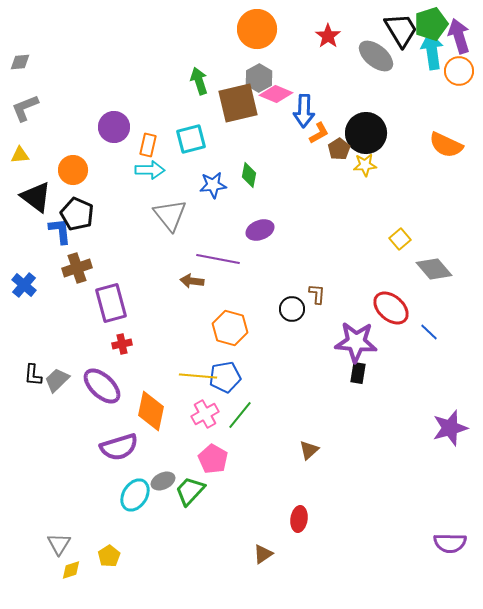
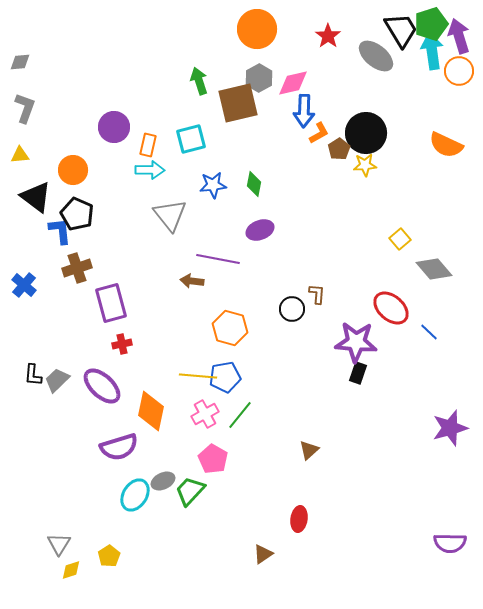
pink diamond at (276, 94): moved 17 px right, 11 px up; rotated 36 degrees counterclockwise
gray L-shape at (25, 108): rotated 132 degrees clockwise
green diamond at (249, 175): moved 5 px right, 9 px down
black rectangle at (358, 373): rotated 10 degrees clockwise
